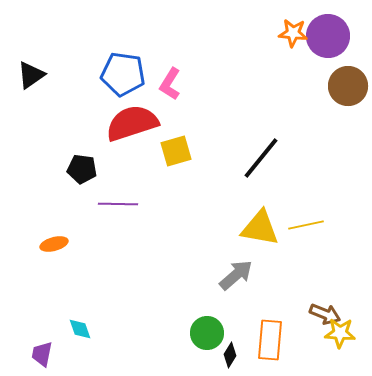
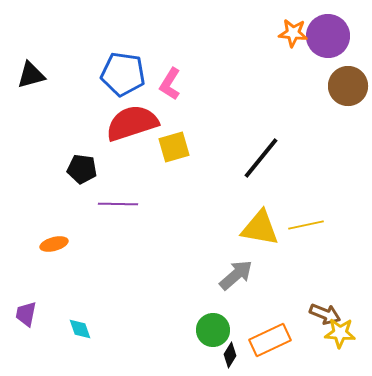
black triangle: rotated 20 degrees clockwise
yellow square: moved 2 px left, 4 px up
green circle: moved 6 px right, 3 px up
orange rectangle: rotated 60 degrees clockwise
purple trapezoid: moved 16 px left, 40 px up
